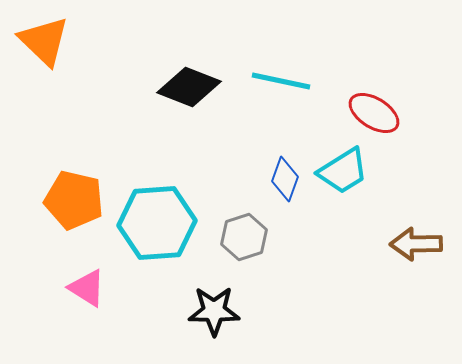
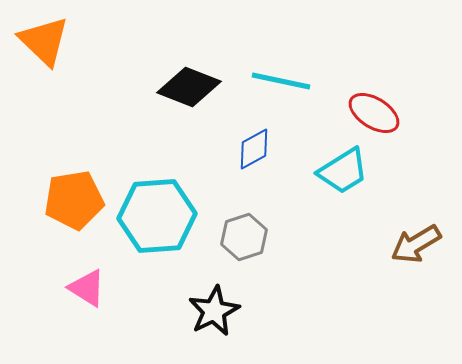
blue diamond: moved 31 px left, 30 px up; rotated 42 degrees clockwise
orange pentagon: rotated 22 degrees counterclockwise
cyan hexagon: moved 7 px up
brown arrow: rotated 30 degrees counterclockwise
black star: rotated 27 degrees counterclockwise
